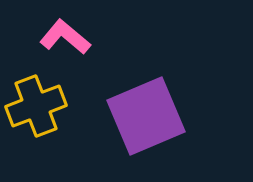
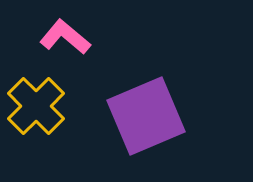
yellow cross: rotated 24 degrees counterclockwise
